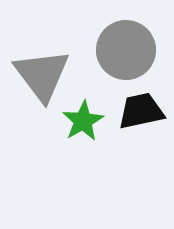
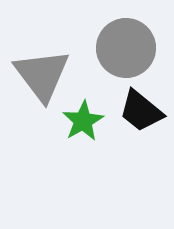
gray circle: moved 2 px up
black trapezoid: rotated 129 degrees counterclockwise
